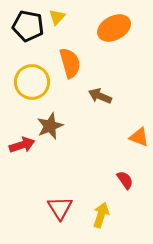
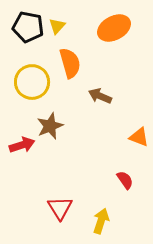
yellow triangle: moved 9 px down
black pentagon: moved 1 px down
yellow arrow: moved 6 px down
